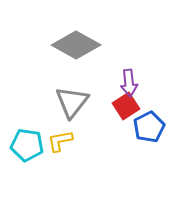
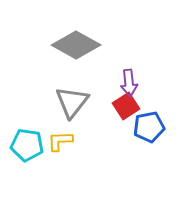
blue pentagon: rotated 16 degrees clockwise
yellow L-shape: rotated 8 degrees clockwise
